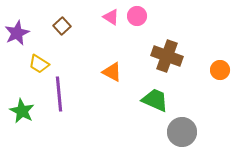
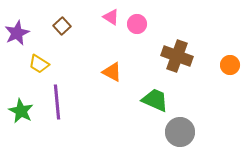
pink circle: moved 8 px down
brown cross: moved 10 px right
orange circle: moved 10 px right, 5 px up
purple line: moved 2 px left, 8 px down
green star: moved 1 px left
gray circle: moved 2 px left
